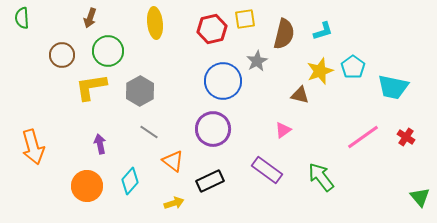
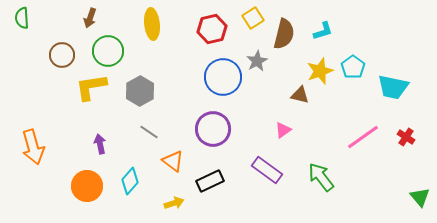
yellow square: moved 8 px right, 1 px up; rotated 25 degrees counterclockwise
yellow ellipse: moved 3 px left, 1 px down
blue circle: moved 4 px up
